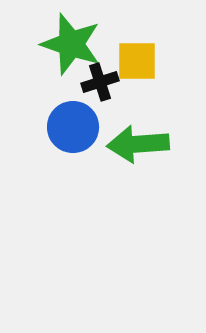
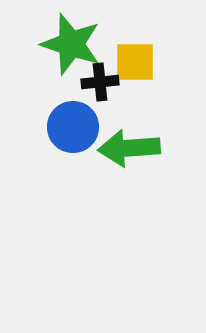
yellow square: moved 2 px left, 1 px down
black cross: rotated 12 degrees clockwise
green arrow: moved 9 px left, 4 px down
